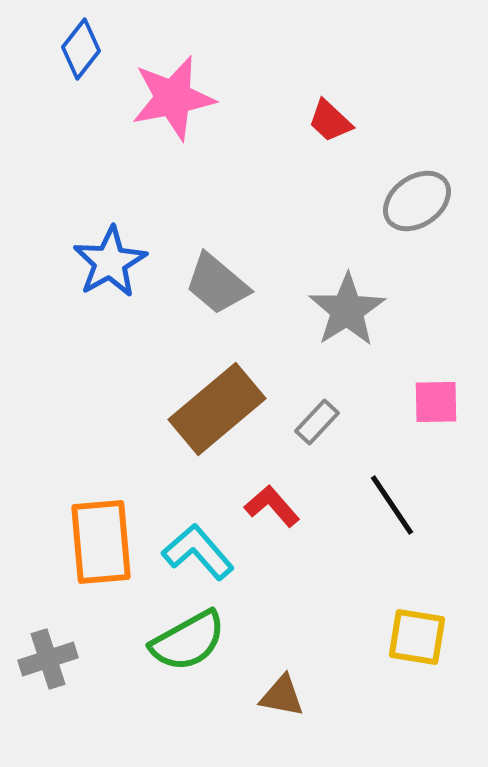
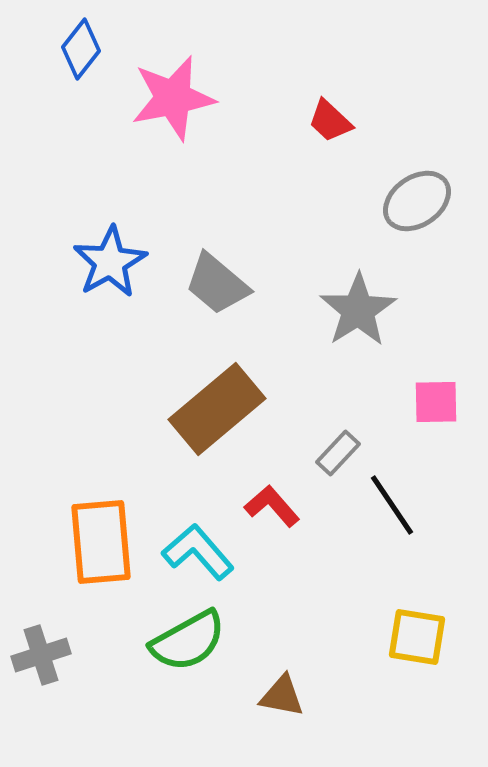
gray star: moved 11 px right
gray rectangle: moved 21 px right, 31 px down
gray cross: moved 7 px left, 4 px up
